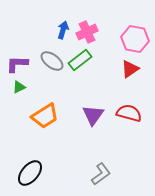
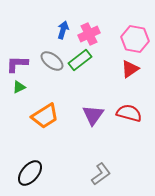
pink cross: moved 2 px right, 2 px down
